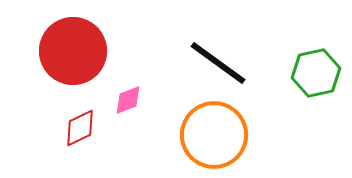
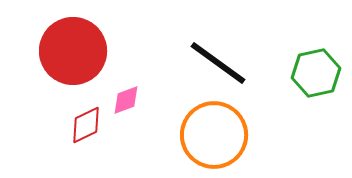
pink diamond: moved 2 px left
red diamond: moved 6 px right, 3 px up
